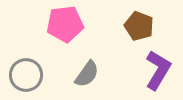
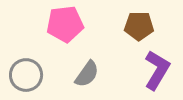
brown pentagon: rotated 20 degrees counterclockwise
purple L-shape: moved 1 px left
